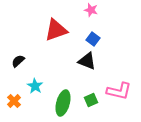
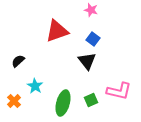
red triangle: moved 1 px right, 1 px down
black triangle: rotated 30 degrees clockwise
